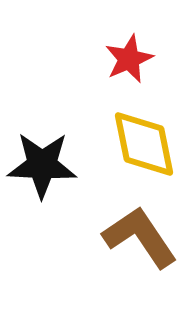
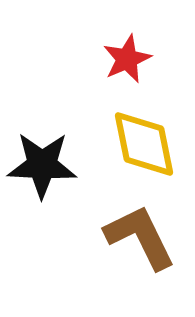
red star: moved 2 px left
brown L-shape: rotated 8 degrees clockwise
